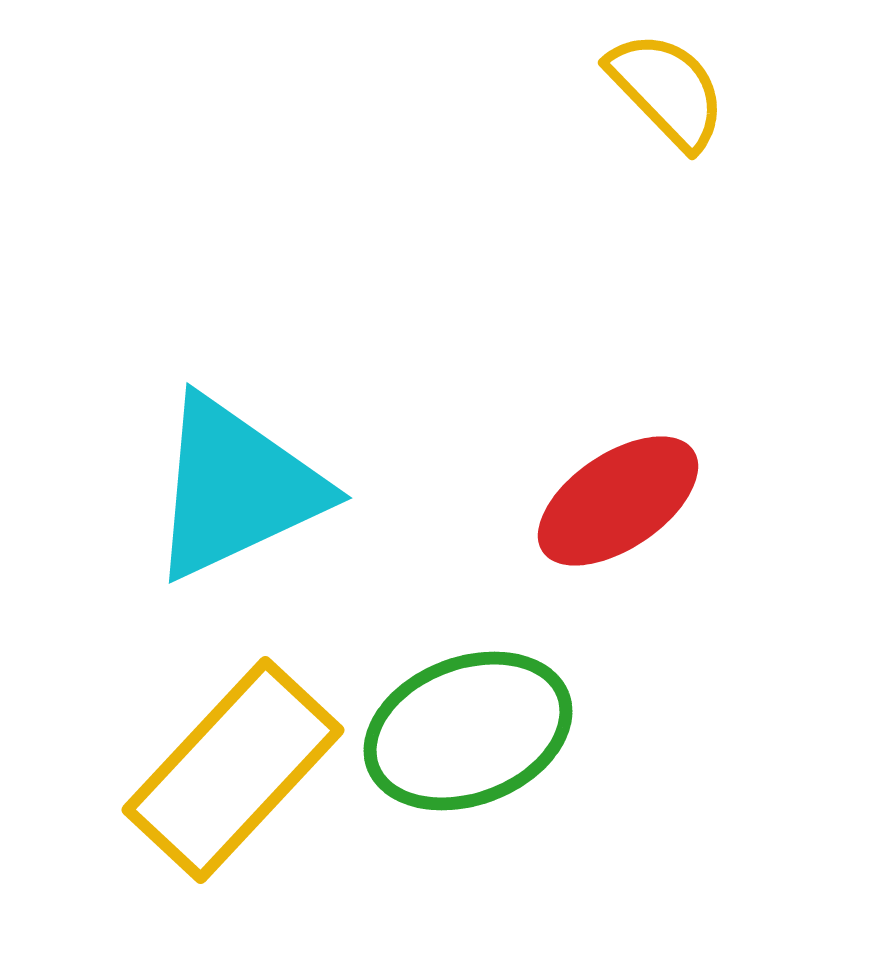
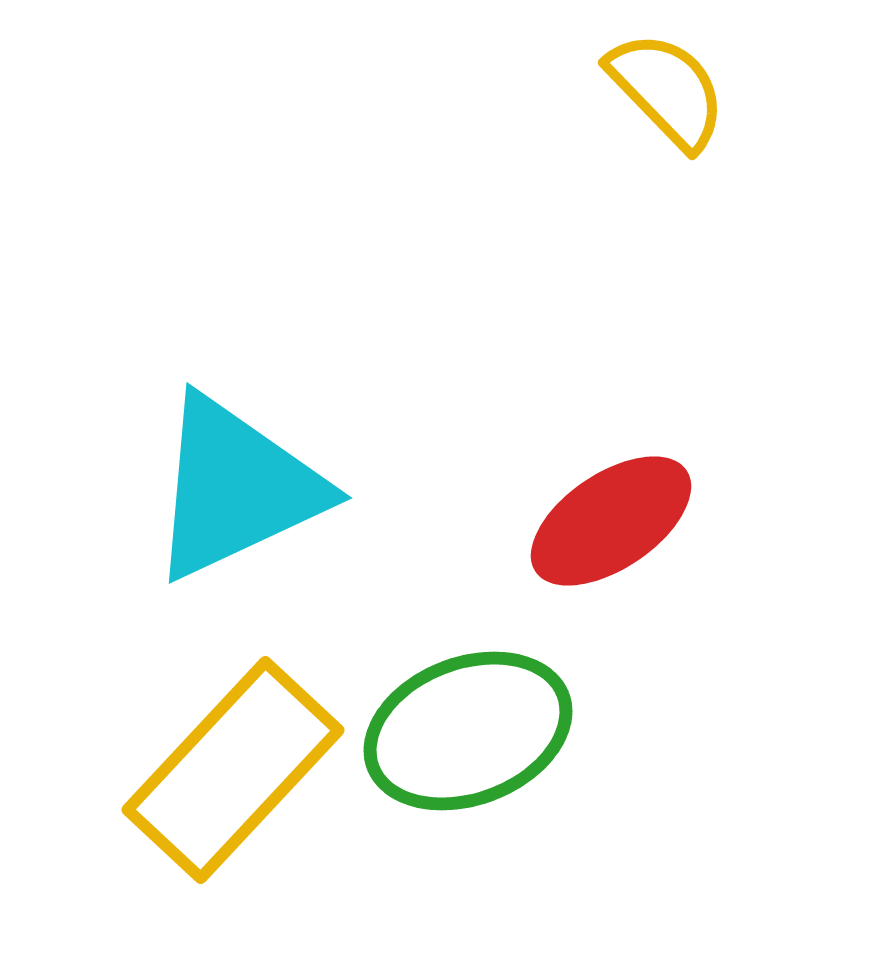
red ellipse: moved 7 px left, 20 px down
